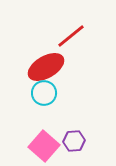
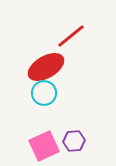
pink square: rotated 24 degrees clockwise
